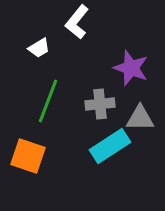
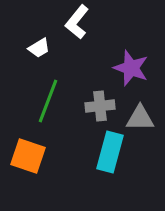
gray cross: moved 2 px down
cyan rectangle: moved 6 px down; rotated 42 degrees counterclockwise
